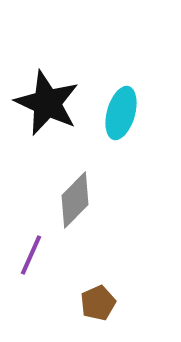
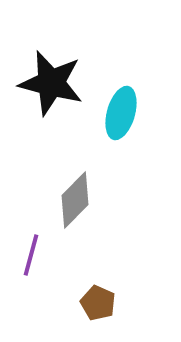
black star: moved 4 px right, 20 px up; rotated 10 degrees counterclockwise
purple line: rotated 9 degrees counterclockwise
brown pentagon: rotated 24 degrees counterclockwise
